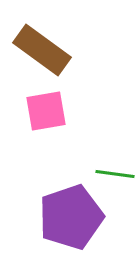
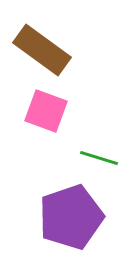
pink square: rotated 30 degrees clockwise
green line: moved 16 px left, 16 px up; rotated 9 degrees clockwise
